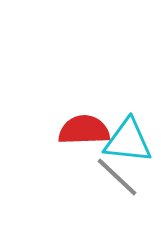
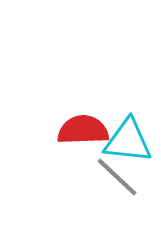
red semicircle: moved 1 px left
